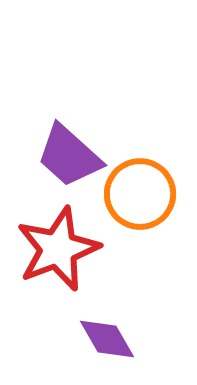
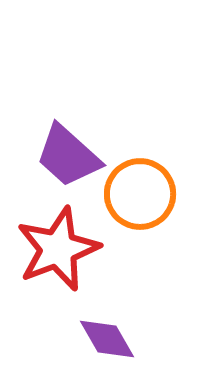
purple trapezoid: moved 1 px left
